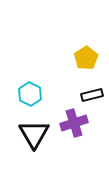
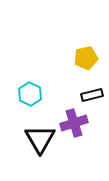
yellow pentagon: rotated 20 degrees clockwise
black triangle: moved 6 px right, 5 px down
